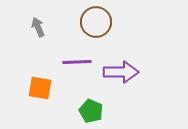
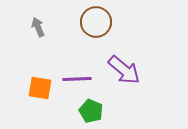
purple line: moved 17 px down
purple arrow: moved 3 px right, 2 px up; rotated 40 degrees clockwise
